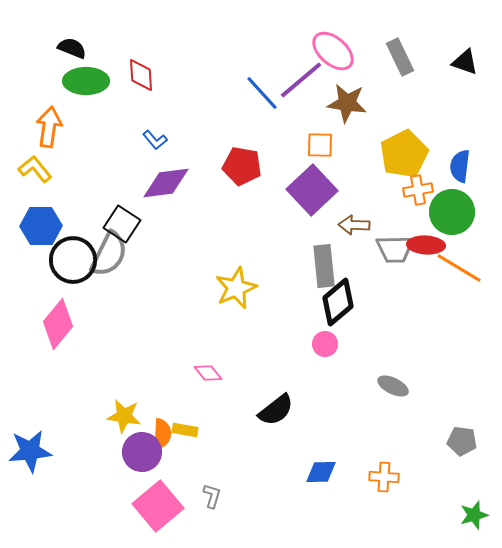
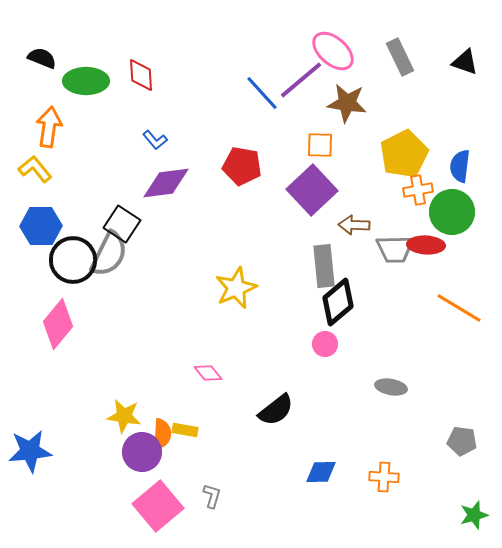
black semicircle at (72, 48): moved 30 px left, 10 px down
orange line at (459, 268): moved 40 px down
gray ellipse at (393, 386): moved 2 px left, 1 px down; rotated 16 degrees counterclockwise
